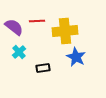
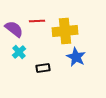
purple semicircle: moved 2 px down
